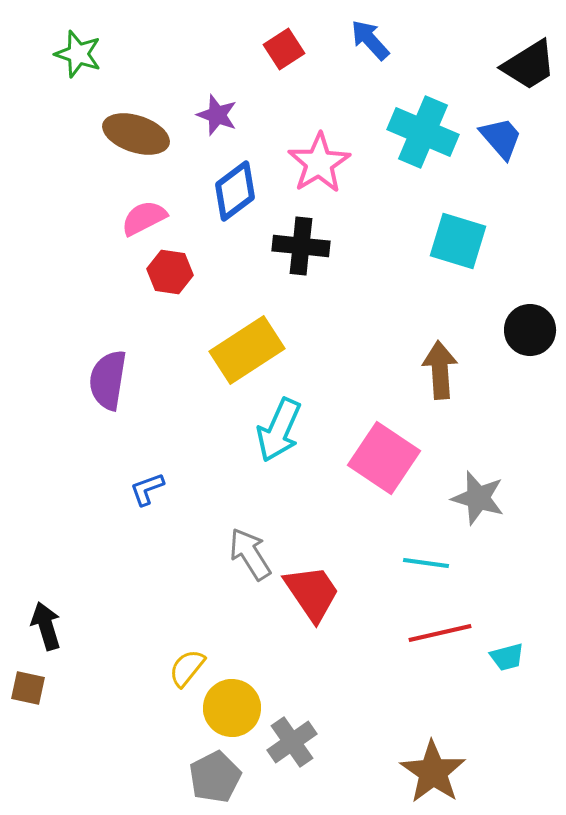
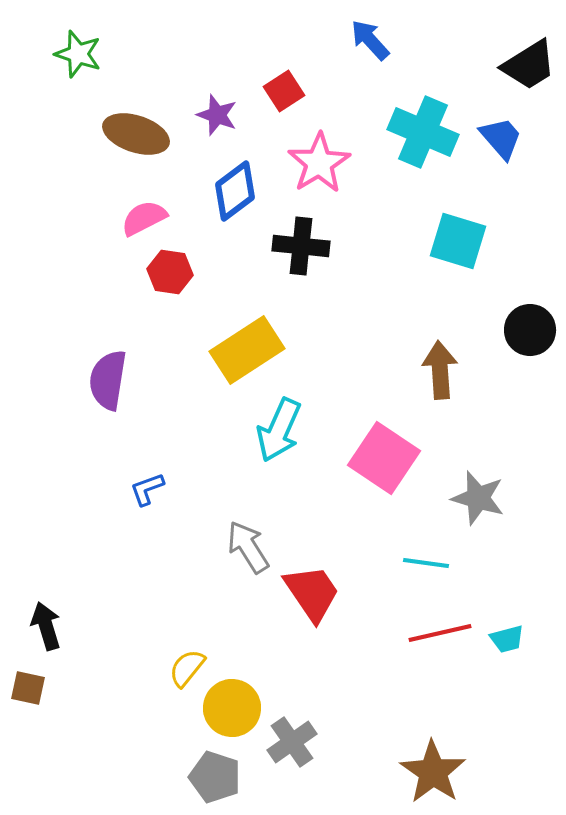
red square: moved 42 px down
gray arrow: moved 2 px left, 7 px up
cyan trapezoid: moved 18 px up
gray pentagon: rotated 27 degrees counterclockwise
